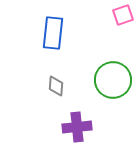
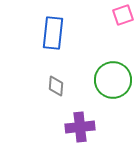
purple cross: moved 3 px right
